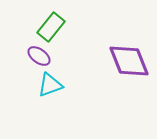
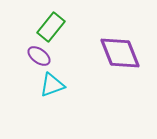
purple diamond: moved 9 px left, 8 px up
cyan triangle: moved 2 px right
